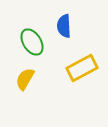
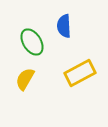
yellow rectangle: moved 2 px left, 5 px down
